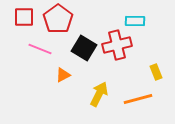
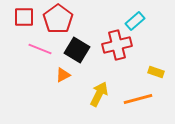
cyan rectangle: rotated 42 degrees counterclockwise
black square: moved 7 px left, 2 px down
yellow rectangle: rotated 49 degrees counterclockwise
